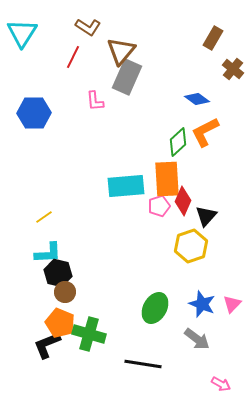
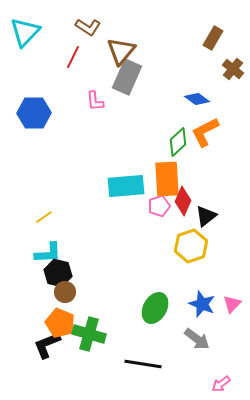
cyan triangle: moved 3 px right, 1 px up; rotated 12 degrees clockwise
black triangle: rotated 10 degrees clockwise
pink arrow: rotated 114 degrees clockwise
